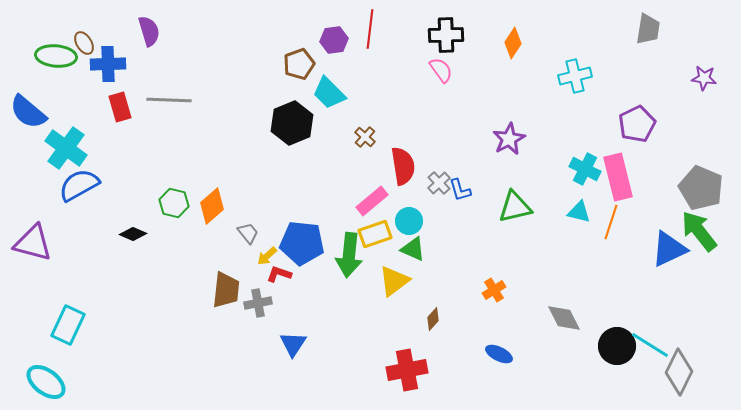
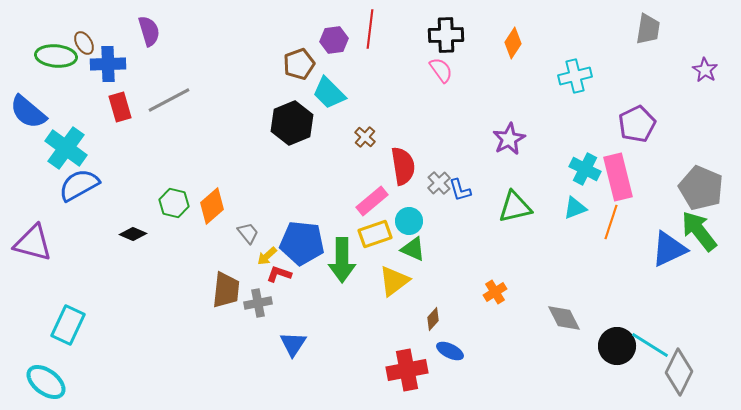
purple star at (704, 78): moved 1 px right, 8 px up; rotated 25 degrees clockwise
gray line at (169, 100): rotated 30 degrees counterclockwise
cyan triangle at (579, 212): moved 4 px left, 4 px up; rotated 35 degrees counterclockwise
green arrow at (349, 255): moved 7 px left, 5 px down; rotated 6 degrees counterclockwise
orange cross at (494, 290): moved 1 px right, 2 px down
blue ellipse at (499, 354): moved 49 px left, 3 px up
